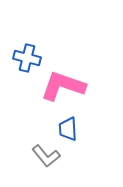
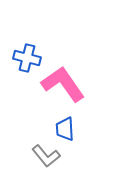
pink L-shape: moved 2 px up; rotated 36 degrees clockwise
blue trapezoid: moved 3 px left
